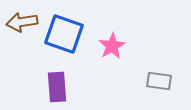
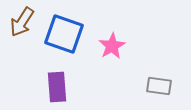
brown arrow: rotated 48 degrees counterclockwise
gray rectangle: moved 5 px down
